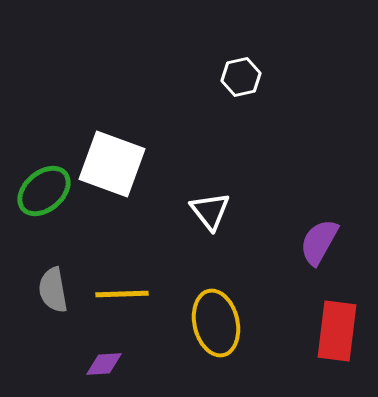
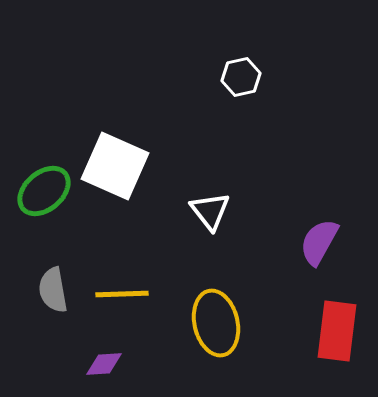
white square: moved 3 px right, 2 px down; rotated 4 degrees clockwise
